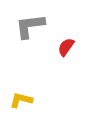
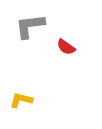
red semicircle: rotated 90 degrees counterclockwise
